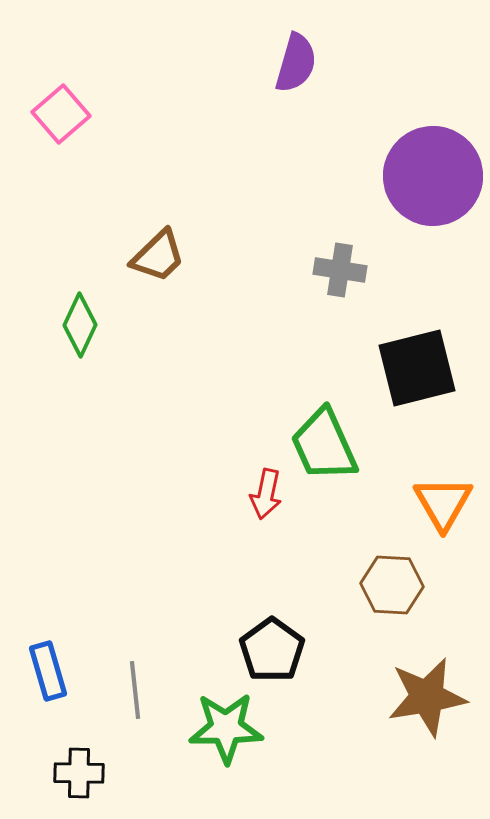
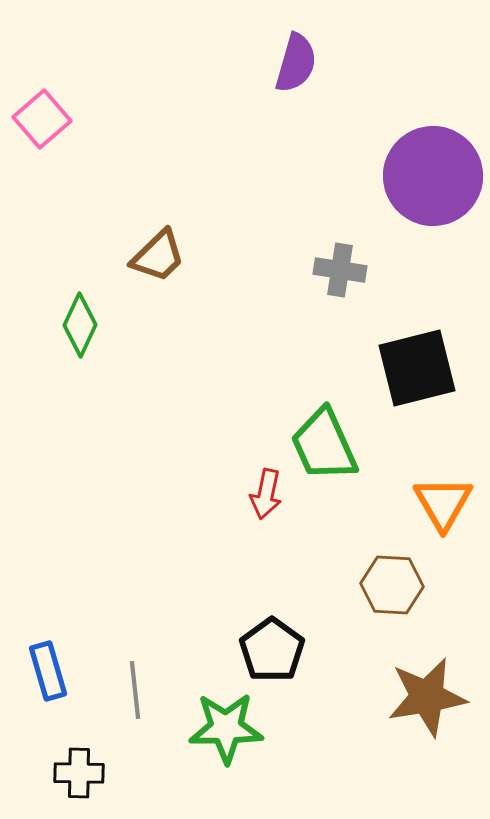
pink square: moved 19 px left, 5 px down
